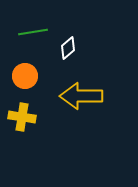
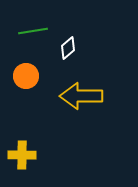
green line: moved 1 px up
orange circle: moved 1 px right
yellow cross: moved 38 px down; rotated 8 degrees counterclockwise
